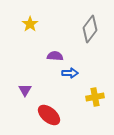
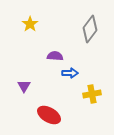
purple triangle: moved 1 px left, 4 px up
yellow cross: moved 3 px left, 3 px up
red ellipse: rotated 10 degrees counterclockwise
